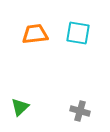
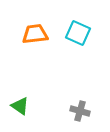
cyan square: rotated 15 degrees clockwise
green triangle: moved 1 px up; rotated 42 degrees counterclockwise
